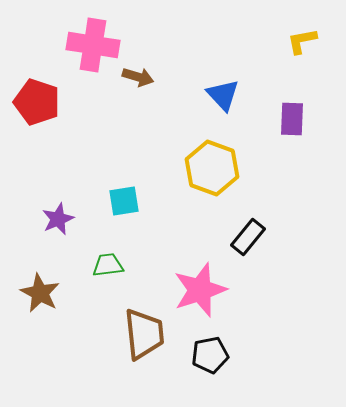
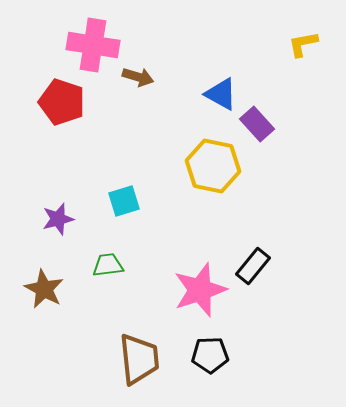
yellow L-shape: moved 1 px right, 3 px down
blue triangle: moved 2 px left, 1 px up; rotated 18 degrees counterclockwise
red pentagon: moved 25 px right
purple rectangle: moved 35 px left, 5 px down; rotated 44 degrees counterclockwise
yellow hexagon: moved 1 px right, 2 px up; rotated 8 degrees counterclockwise
cyan square: rotated 8 degrees counterclockwise
purple star: rotated 8 degrees clockwise
black rectangle: moved 5 px right, 29 px down
brown star: moved 4 px right, 4 px up
brown trapezoid: moved 5 px left, 25 px down
black pentagon: rotated 9 degrees clockwise
